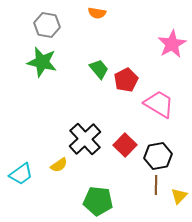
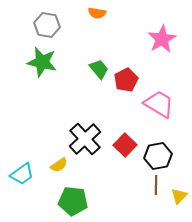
pink star: moved 10 px left, 5 px up
cyan trapezoid: moved 1 px right
green pentagon: moved 25 px left
